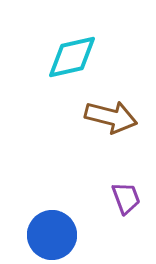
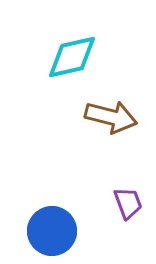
purple trapezoid: moved 2 px right, 5 px down
blue circle: moved 4 px up
